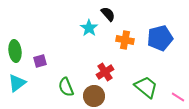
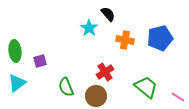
brown circle: moved 2 px right
